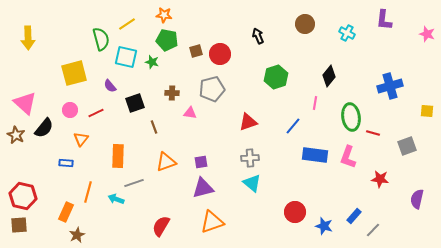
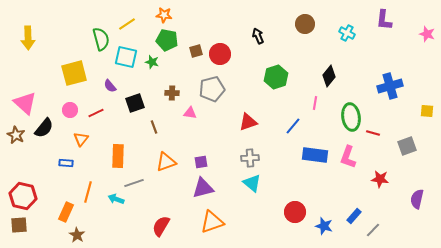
brown star at (77, 235): rotated 14 degrees counterclockwise
